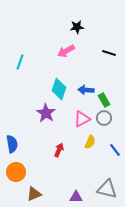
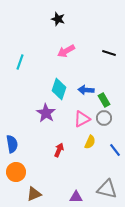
black star: moved 19 px left, 8 px up; rotated 24 degrees clockwise
